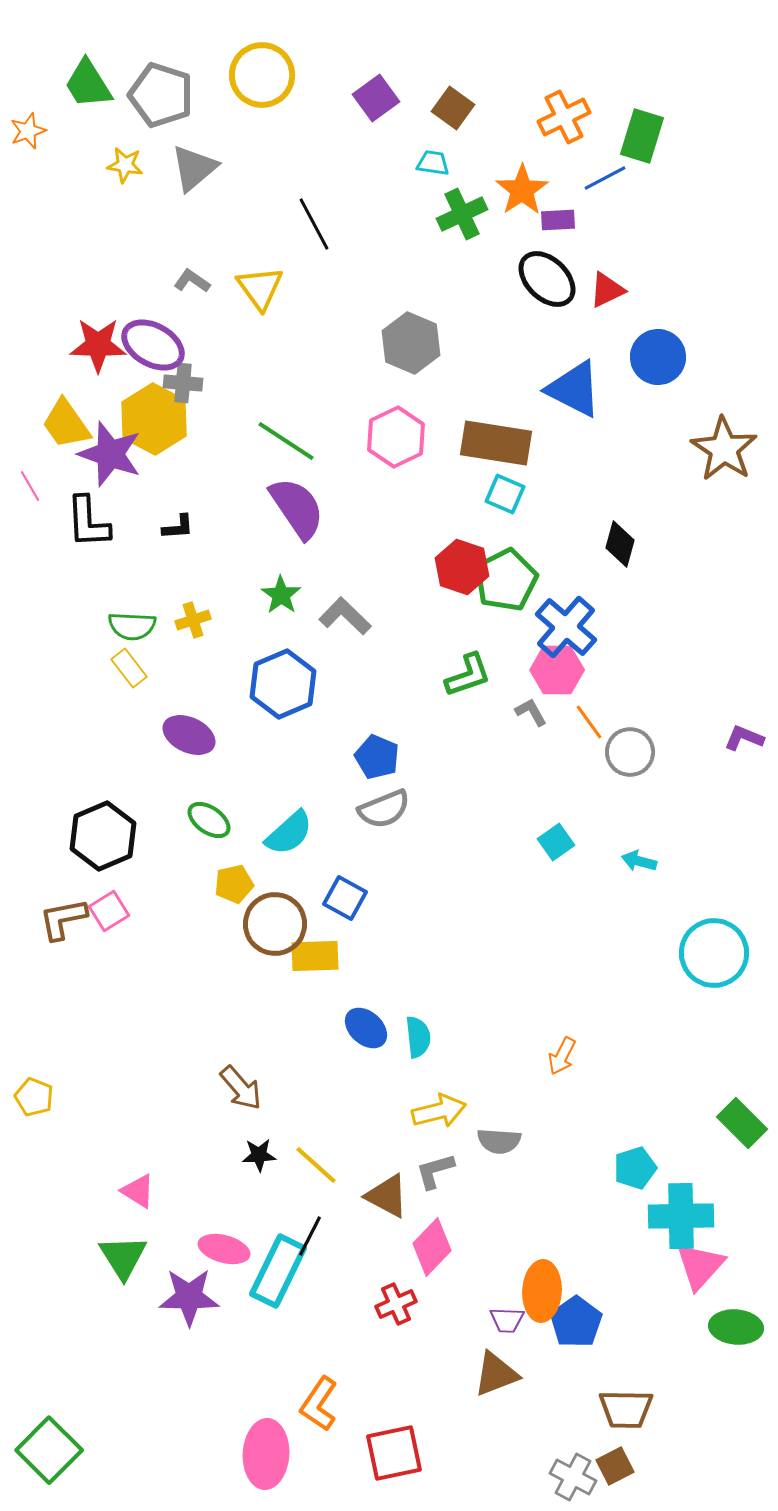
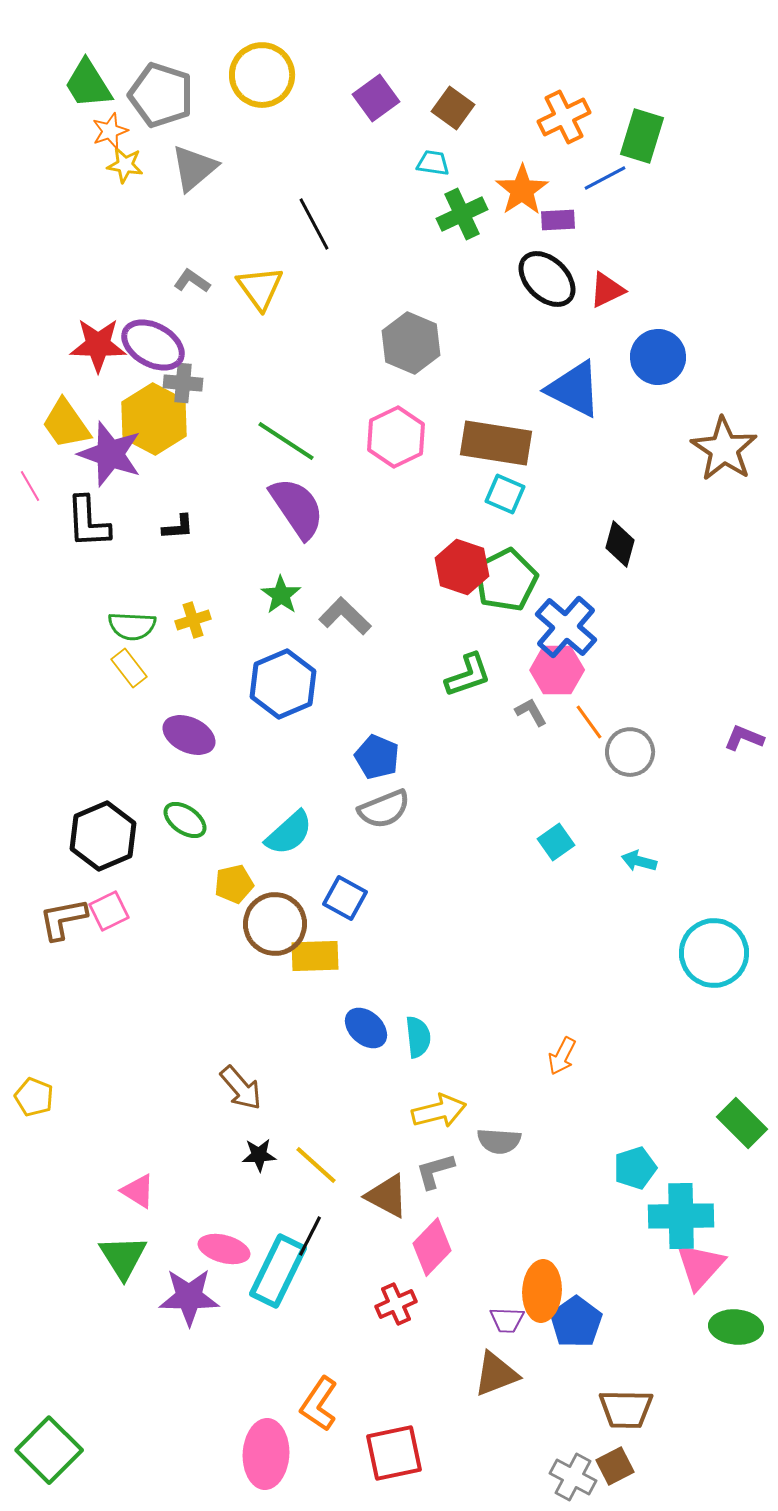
orange star at (28, 131): moved 82 px right
green ellipse at (209, 820): moved 24 px left
pink square at (109, 911): rotated 6 degrees clockwise
